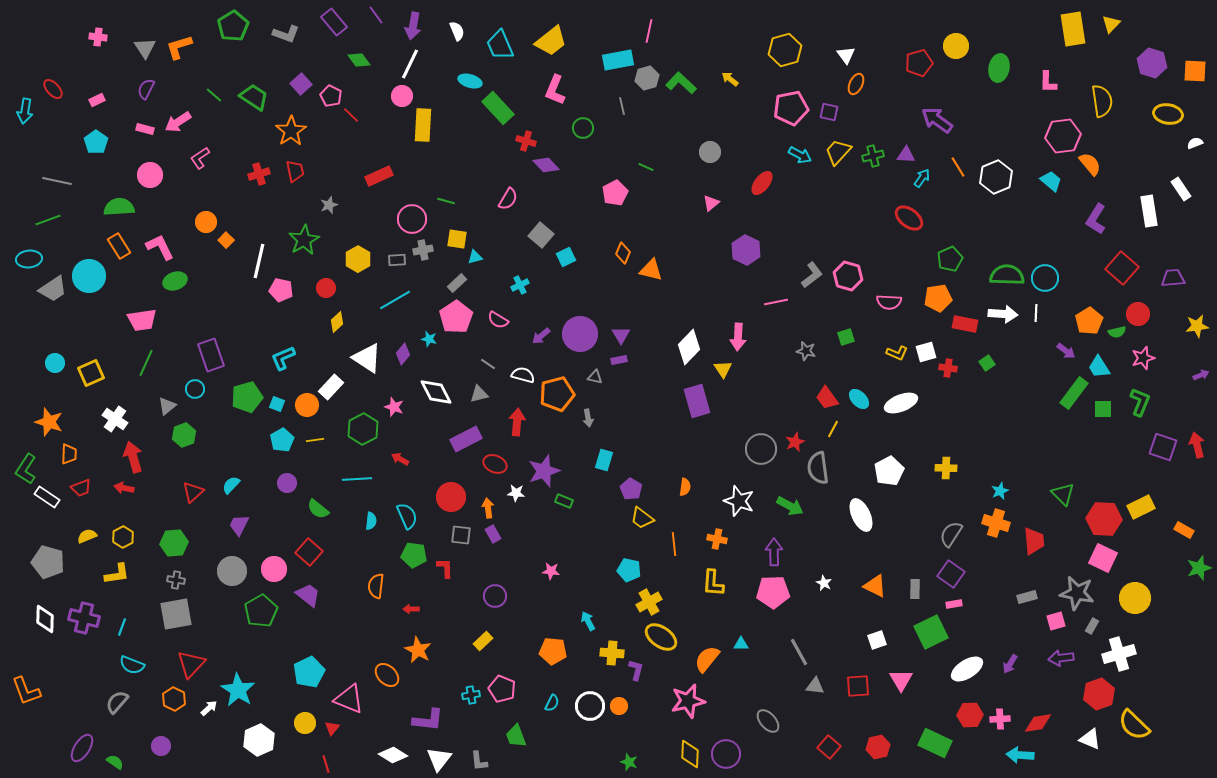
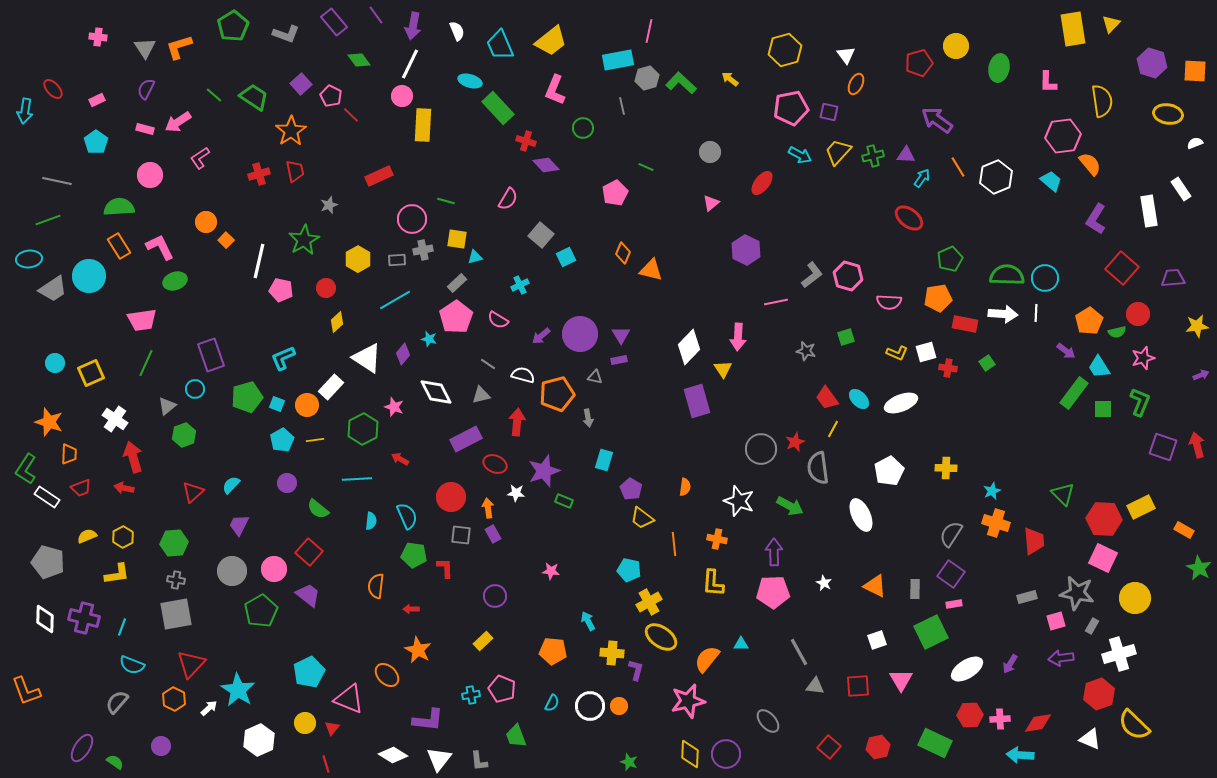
gray triangle at (479, 394): moved 2 px right, 1 px down
cyan star at (1000, 491): moved 8 px left
green star at (1199, 568): rotated 25 degrees counterclockwise
